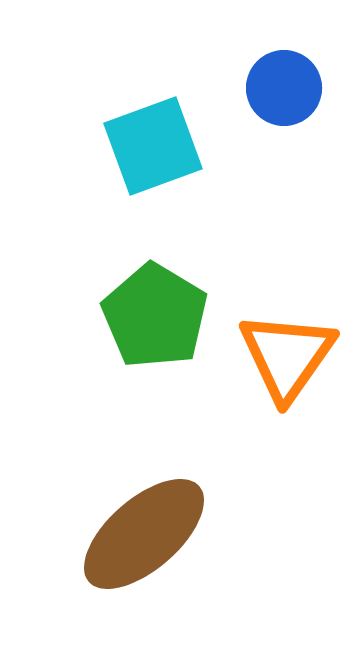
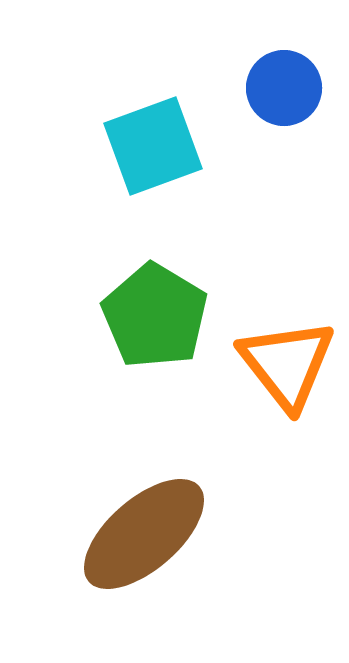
orange triangle: moved 8 px down; rotated 13 degrees counterclockwise
